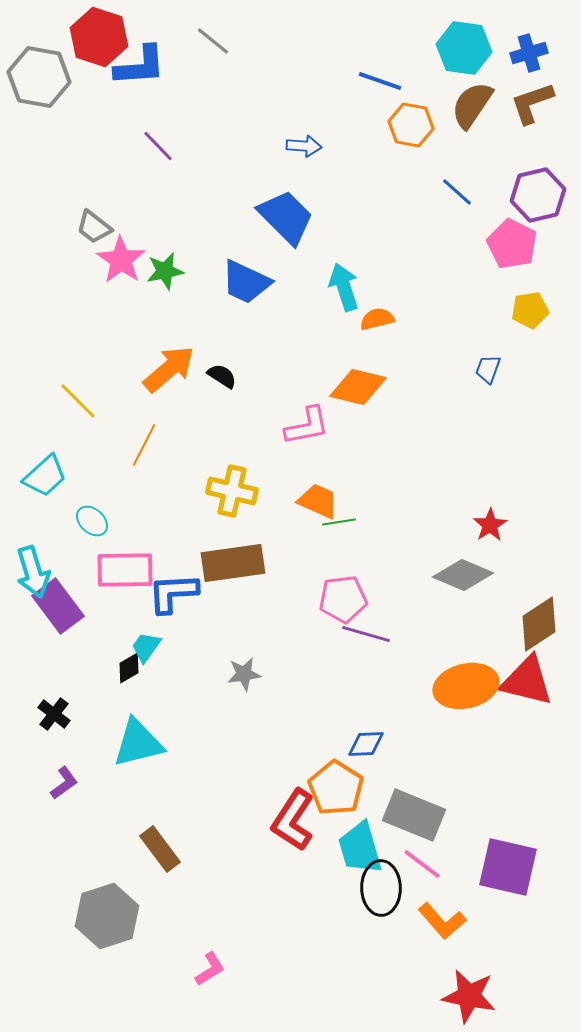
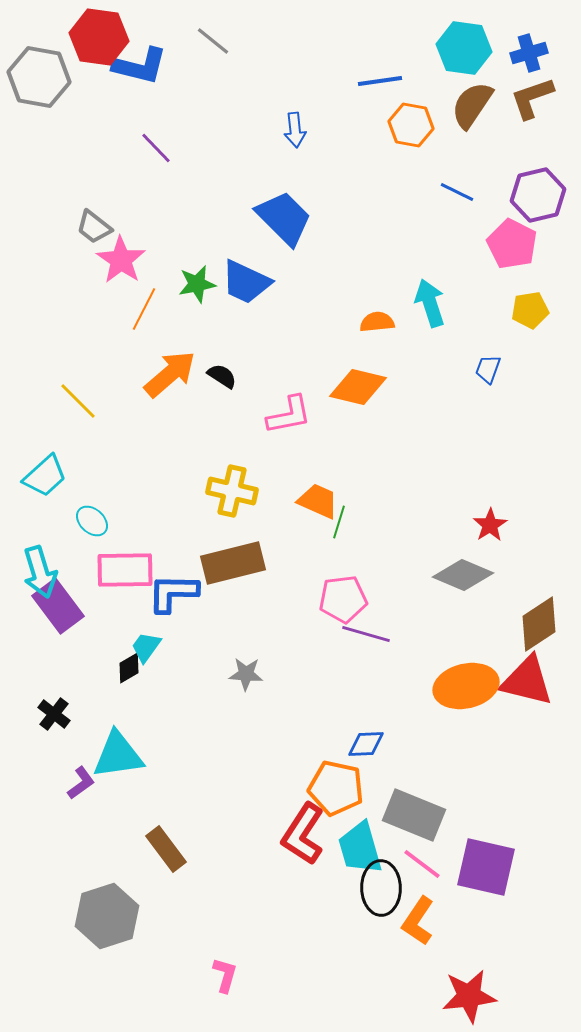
red hexagon at (99, 37): rotated 10 degrees counterclockwise
blue L-shape at (140, 66): rotated 18 degrees clockwise
blue line at (380, 81): rotated 27 degrees counterclockwise
brown L-shape at (532, 103): moved 5 px up
purple line at (158, 146): moved 2 px left, 2 px down
blue arrow at (304, 146): moved 9 px left, 16 px up; rotated 80 degrees clockwise
blue line at (457, 192): rotated 16 degrees counterclockwise
blue trapezoid at (286, 217): moved 2 px left, 1 px down
green star at (165, 271): moved 32 px right, 13 px down
cyan arrow at (344, 287): moved 86 px right, 16 px down
orange semicircle at (377, 319): moved 3 px down; rotated 8 degrees clockwise
orange arrow at (169, 369): moved 1 px right, 5 px down
pink L-shape at (307, 426): moved 18 px left, 11 px up
orange line at (144, 445): moved 136 px up
green line at (339, 522): rotated 64 degrees counterclockwise
brown rectangle at (233, 563): rotated 6 degrees counterclockwise
cyan arrow at (33, 572): moved 7 px right
blue L-shape at (173, 593): rotated 4 degrees clockwise
gray star at (244, 674): moved 2 px right; rotated 12 degrees clockwise
cyan triangle at (138, 743): moved 20 px left, 12 px down; rotated 6 degrees clockwise
purple L-shape at (64, 783): moved 17 px right
orange pentagon at (336, 788): rotated 20 degrees counterclockwise
red L-shape at (293, 820): moved 10 px right, 14 px down
brown rectangle at (160, 849): moved 6 px right
purple square at (508, 867): moved 22 px left
orange L-shape at (442, 921): moved 24 px left; rotated 75 degrees clockwise
pink L-shape at (210, 969): moved 15 px right, 6 px down; rotated 42 degrees counterclockwise
red star at (469, 996): rotated 18 degrees counterclockwise
